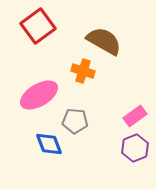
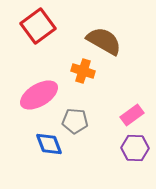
pink rectangle: moved 3 px left, 1 px up
purple hexagon: rotated 24 degrees clockwise
